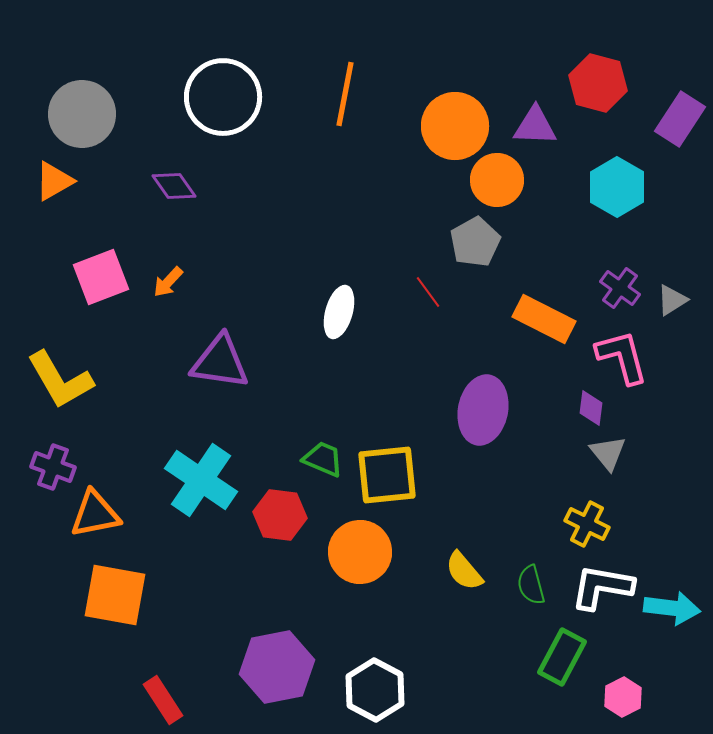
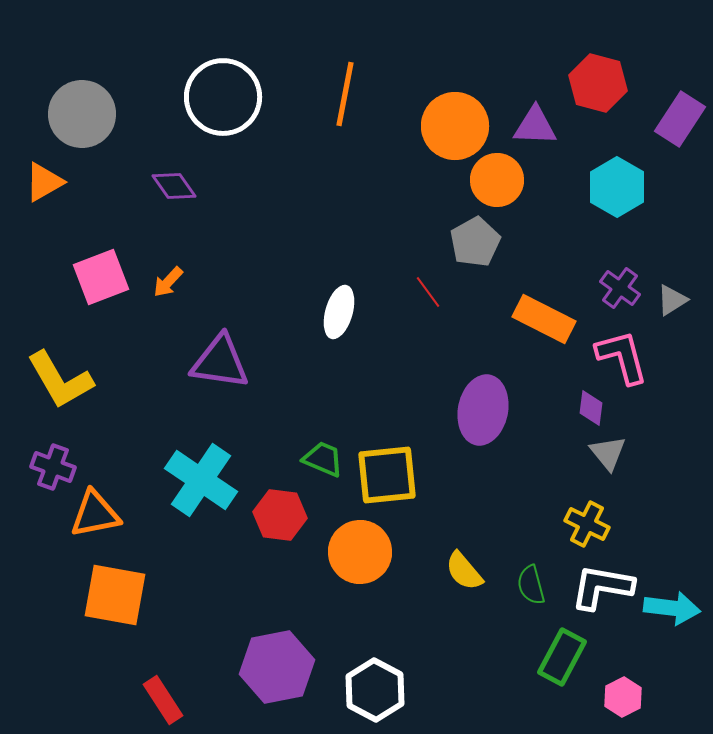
orange triangle at (54, 181): moved 10 px left, 1 px down
